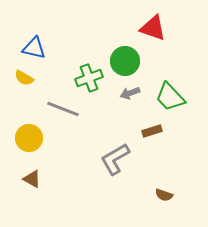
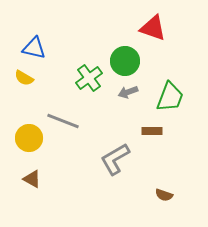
green cross: rotated 16 degrees counterclockwise
gray arrow: moved 2 px left, 1 px up
green trapezoid: rotated 116 degrees counterclockwise
gray line: moved 12 px down
brown rectangle: rotated 18 degrees clockwise
